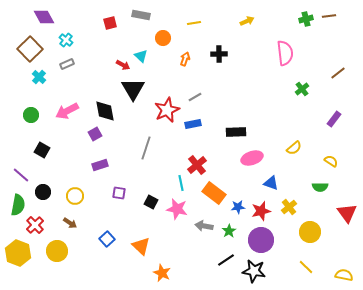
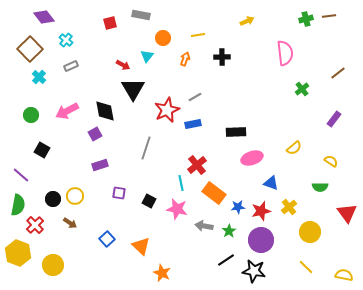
purple diamond at (44, 17): rotated 10 degrees counterclockwise
yellow line at (194, 23): moved 4 px right, 12 px down
black cross at (219, 54): moved 3 px right, 3 px down
cyan triangle at (141, 56): moved 6 px right; rotated 24 degrees clockwise
gray rectangle at (67, 64): moved 4 px right, 2 px down
black circle at (43, 192): moved 10 px right, 7 px down
black square at (151, 202): moved 2 px left, 1 px up
yellow circle at (57, 251): moved 4 px left, 14 px down
